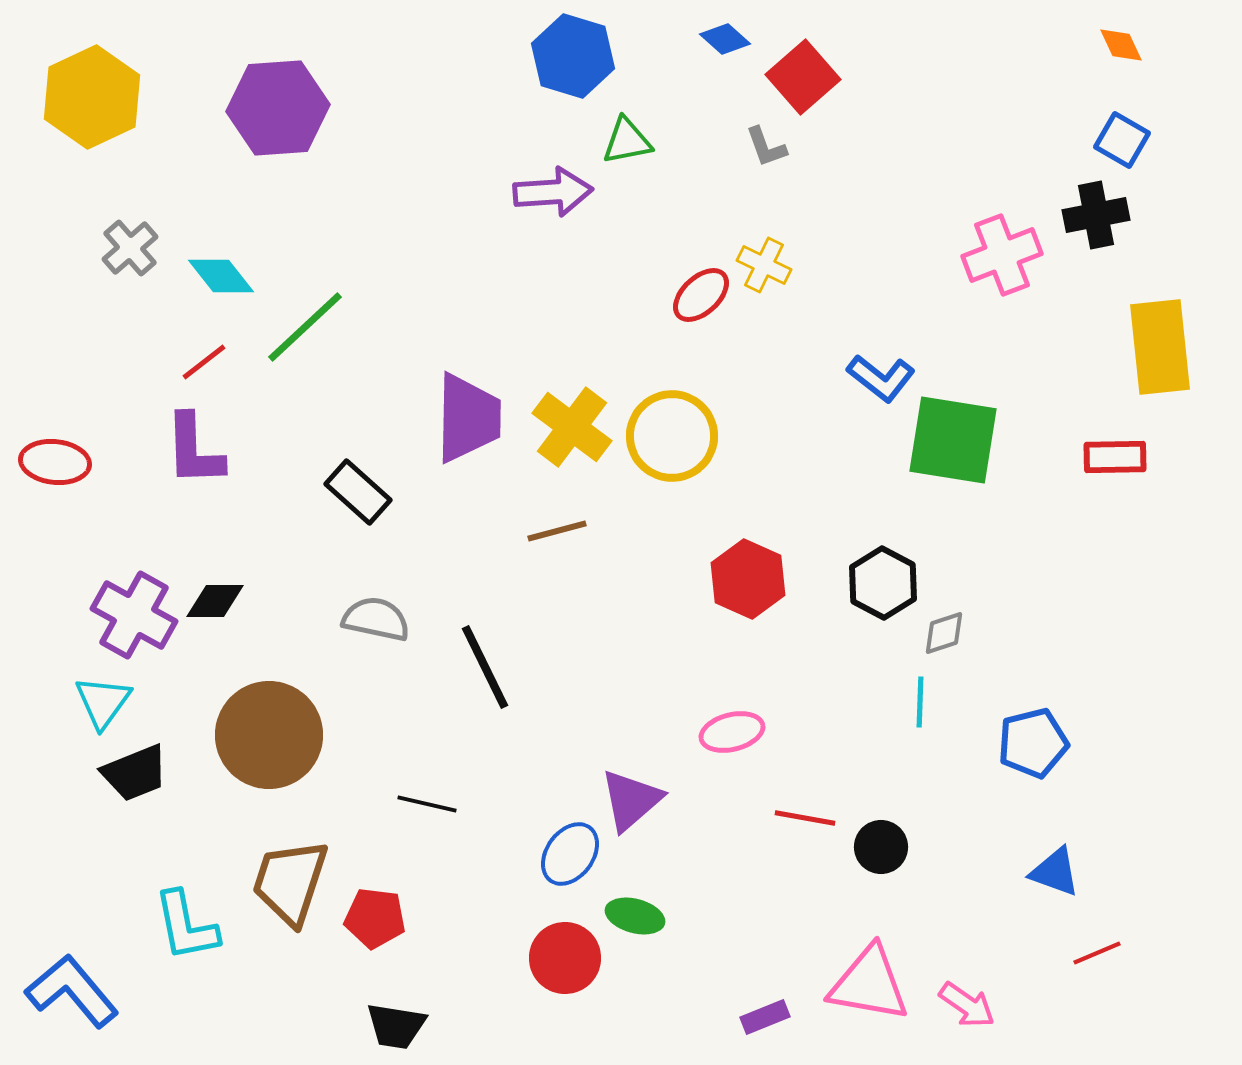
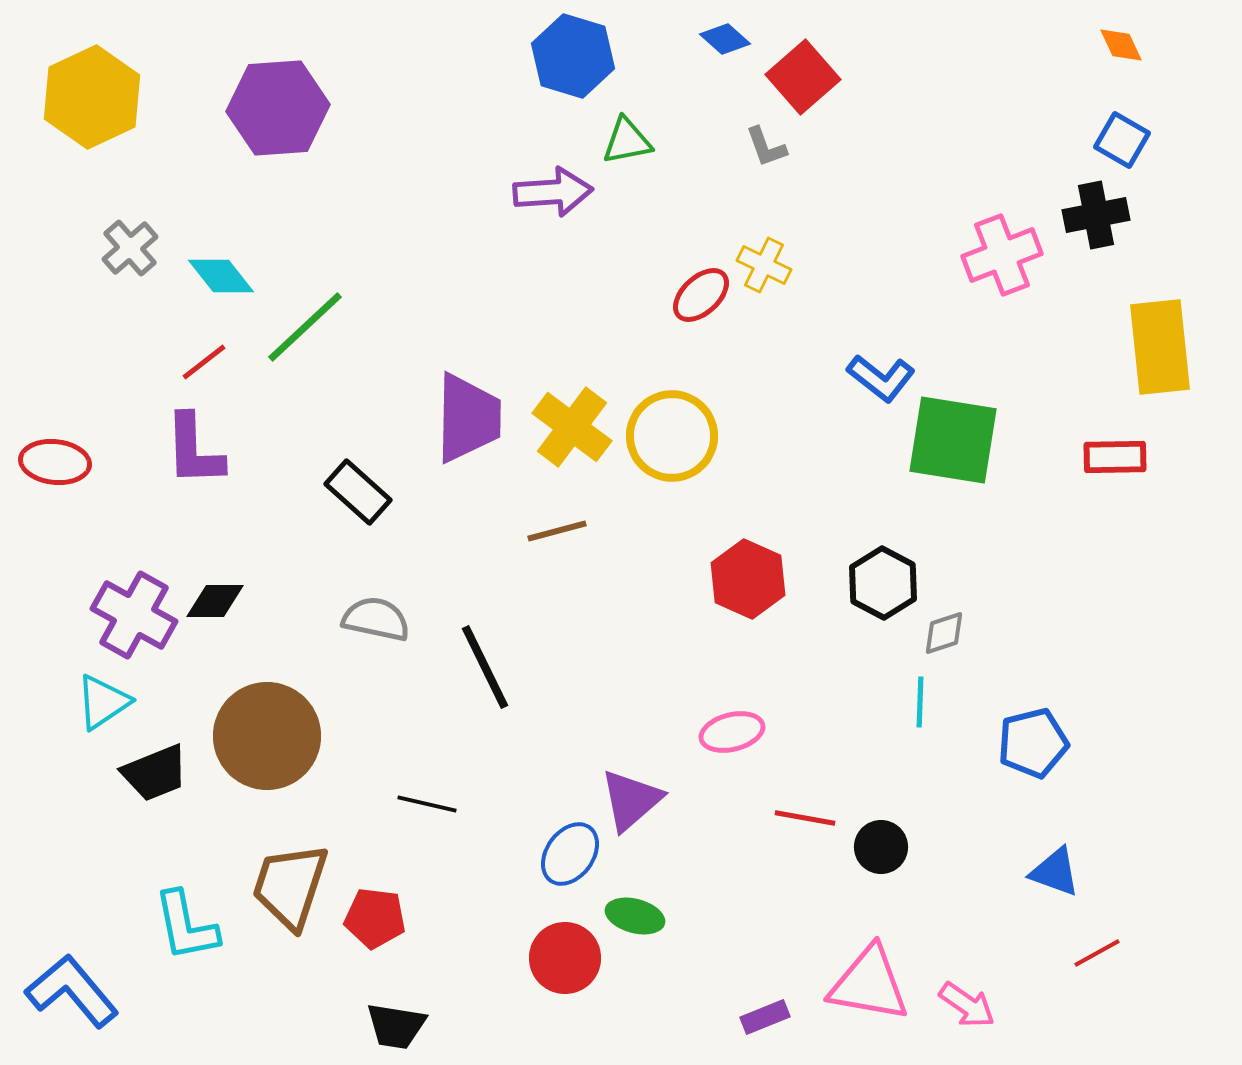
cyan triangle at (103, 702): rotated 20 degrees clockwise
brown circle at (269, 735): moved 2 px left, 1 px down
black trapezoid at (135, 773): moved 20 px right
brown trapezoid at (290, 882): moved 4 px down
red line at (1097, 953): rotated 6 degrees counterclockwise
